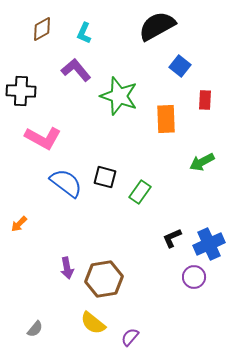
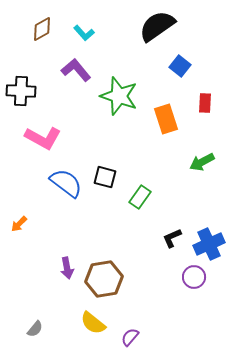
black semicircle: rotated 6 degrees counterclockwise
cyan L-shape: rotated 65 degrees counterclockwise
red rectangle: moved 3 px down
orange rectangle: rotated 16 degrees counterclockwise
green rectangle: moved 5 px down
